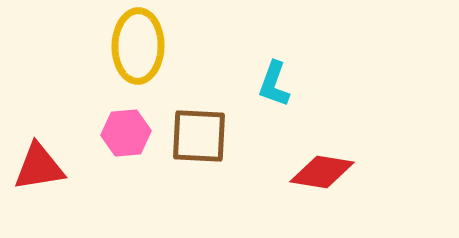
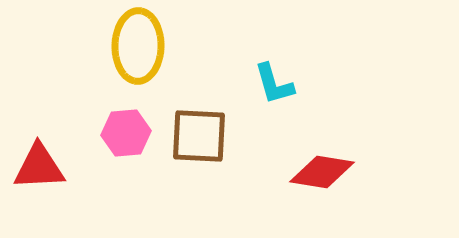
cyan L-shape: rotated 36 degrees counterclockwise
red triangle: rotated 6 degrees clockwise
